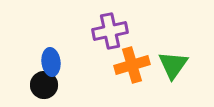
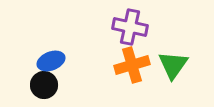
purple cross: moved 20 px right, 4 px up; rotated 24 degrees clockwise
blue ellipse: moved 1 px up; rotated 76 degrees clockwise
